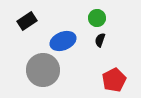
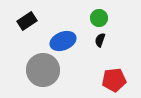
green circle: moved 2 px right
red pentagon: rotated 20 degrees clockwise
